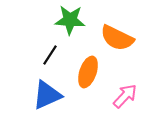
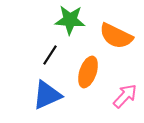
orange semicircle: moved 1 px left, 2 px up
